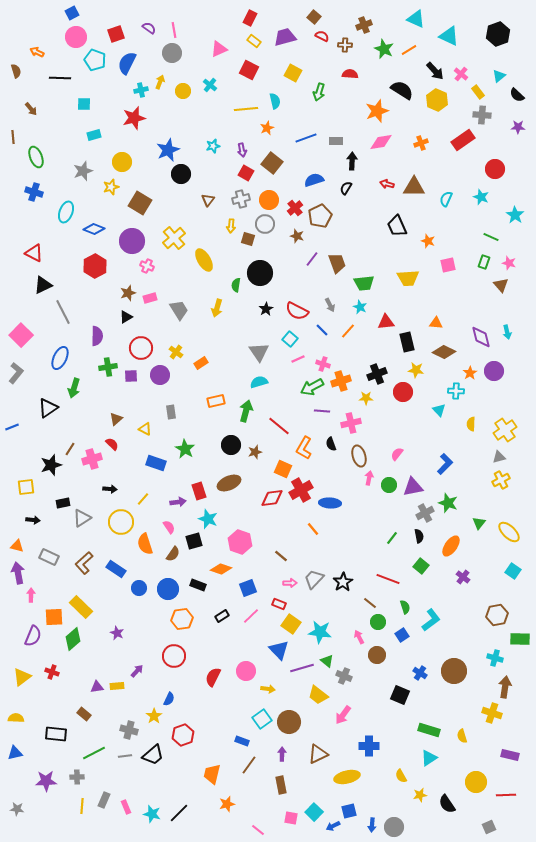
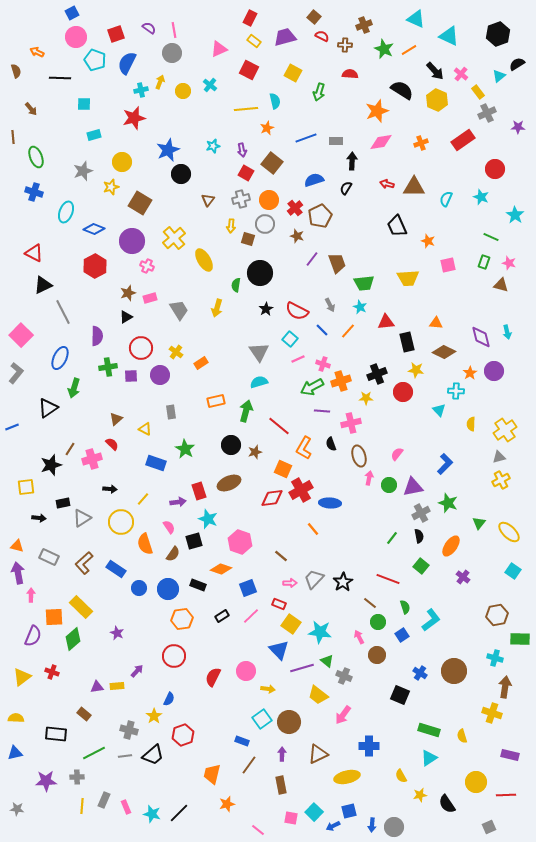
black semicircle at (517, 95): moved 31 px up; rotated 105 degrees clockwise
gray cross at (482, 115): moved 5 px right, 2 px up; rotated 30 degrees counterclockwise
brown triangle at (501, 285): rotated 35 degrees counterclockwise
gray cross at (425, 513): moved 4 px left
black arrow at (33, 520): moved 6 px right, 2 px up
